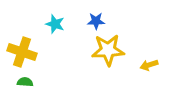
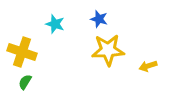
blue star: moved 3 px right, 2 px up; rotated 18 degrees clockwise
yellow arrow: moved 1 px left, 1 px down
green semicircle: rotated 63 degrees counterclockwise
